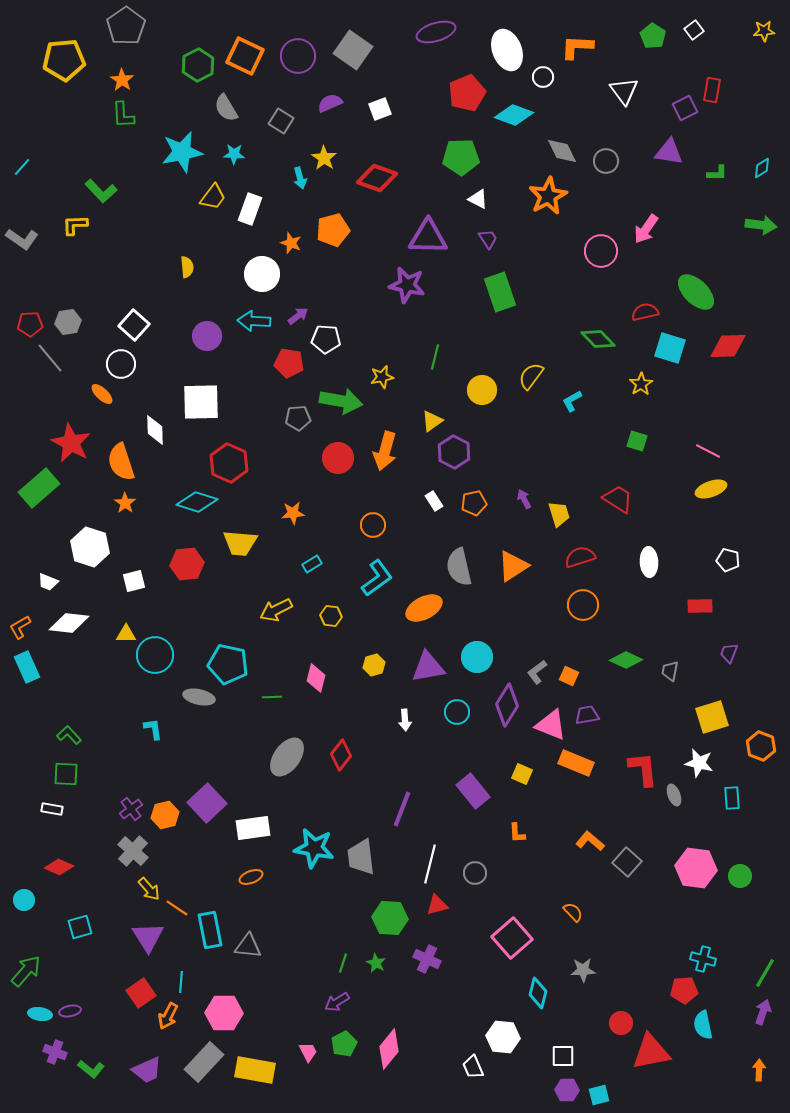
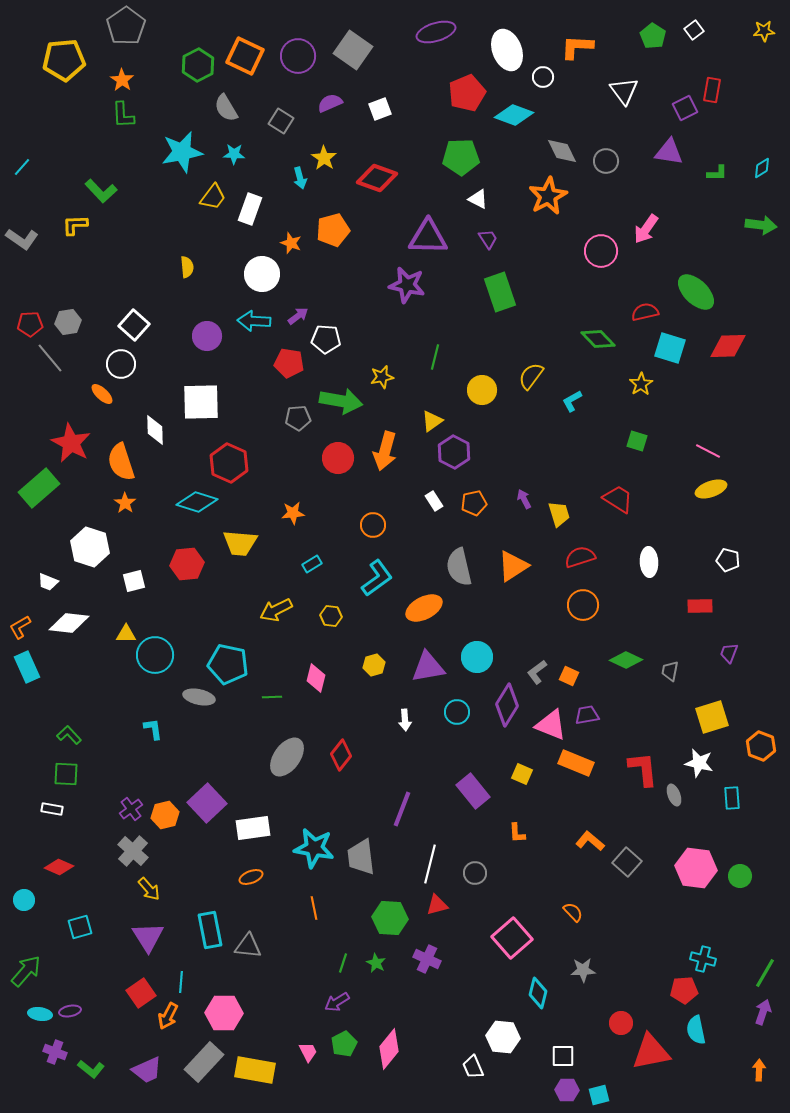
orange line at (177, 908): moved 137 px right; rotated 45 degrees clockwise
cyan semicircle at (703, 1025): moved 7 px left, 5 px down
